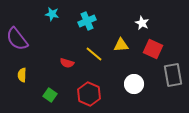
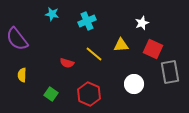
white star: rotated 24 degrees clockwise
gray rectangle: moved 3 px left, 3 px up
green square: moved 1 px right, 1 px up
